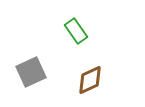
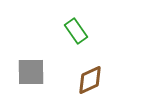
gray square: rotated 24 degrees clockwise
